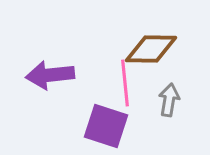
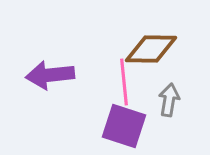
pink line: moved 1 px left, 1 px up
purple square: moved 18 px right
